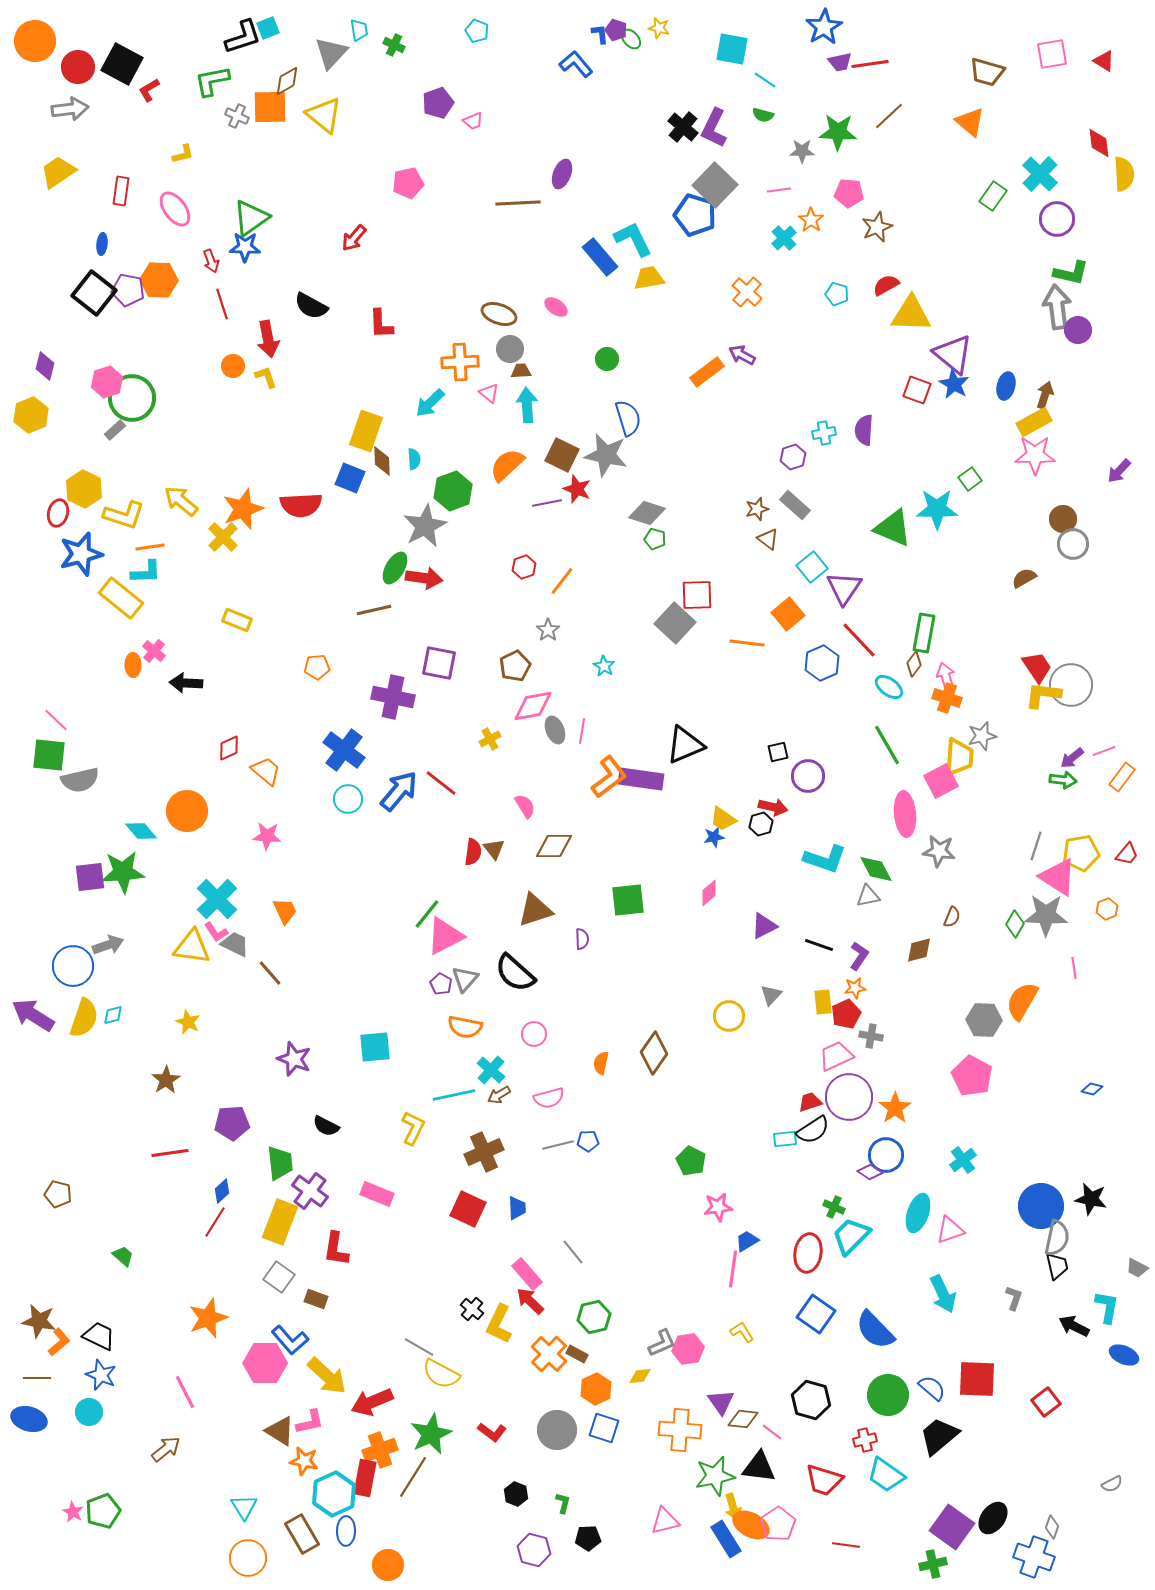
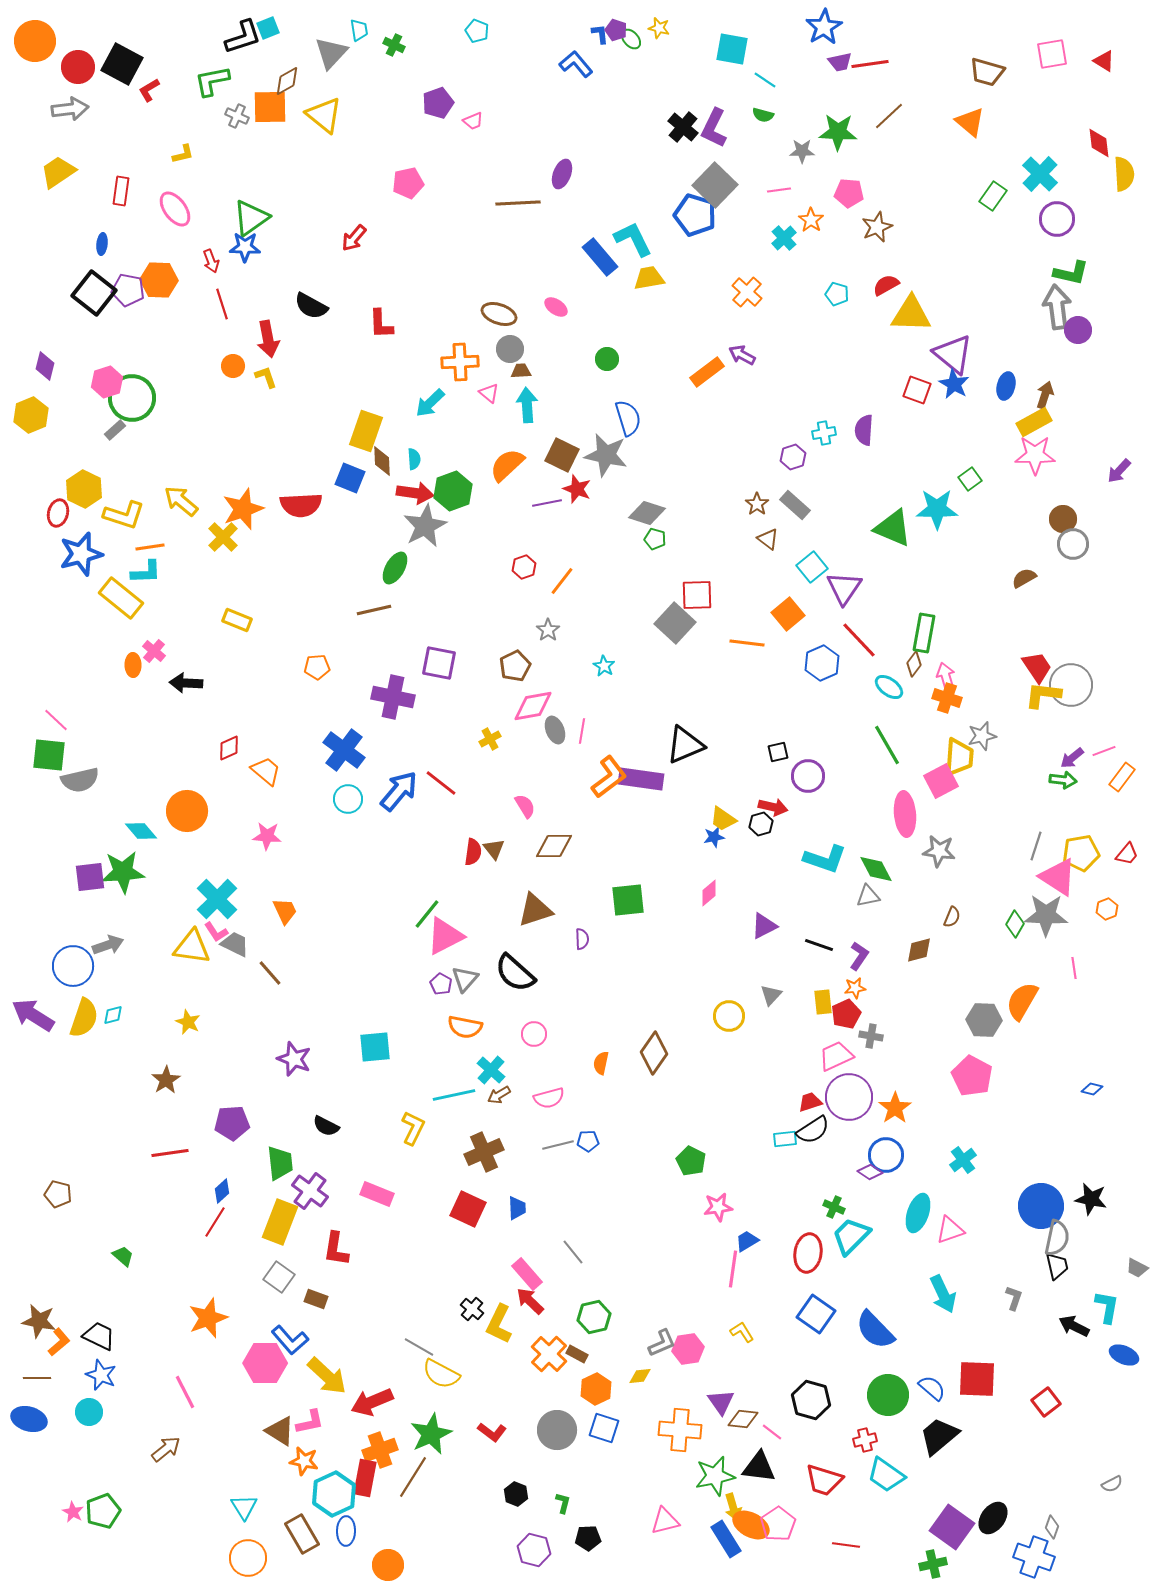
brown star at (757, 509): moved 5 px up; rotated 20 degrees counterclockwise
red arrow at (424, 578): moved 9 px left, 85 px up
